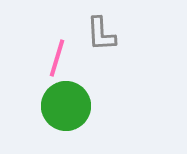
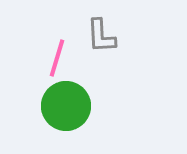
gray L-shape: moved 2 px down
